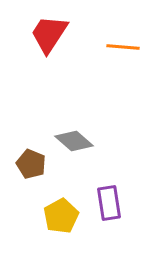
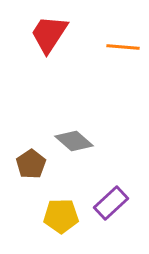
brown pentagon: rotated 16 degrees clockwise
purple rectangle: moved 2 px right; rotated 56 degrees clockwise
yellow pentagon: rotated 28 degrees clockwise
